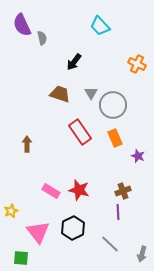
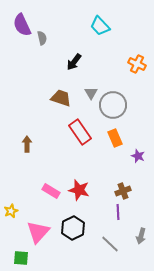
brown trapezoid: moved 1 px right, 4 px down
pink triangle: rotated 20 degrees clockwise
gray arrow: moved 1 px left, 18 px up
